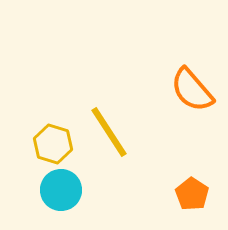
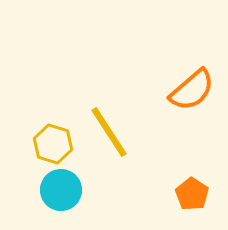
orange semicircle: rotated 90 degrees counterclockwise
